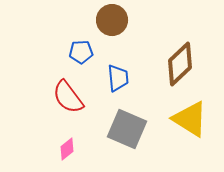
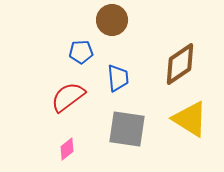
brown diamond: rotated 9 degrees clockwise
red semicircle: rotated 90 degrees clockwise
gray square: rotated 15 degrees counterclockwise
